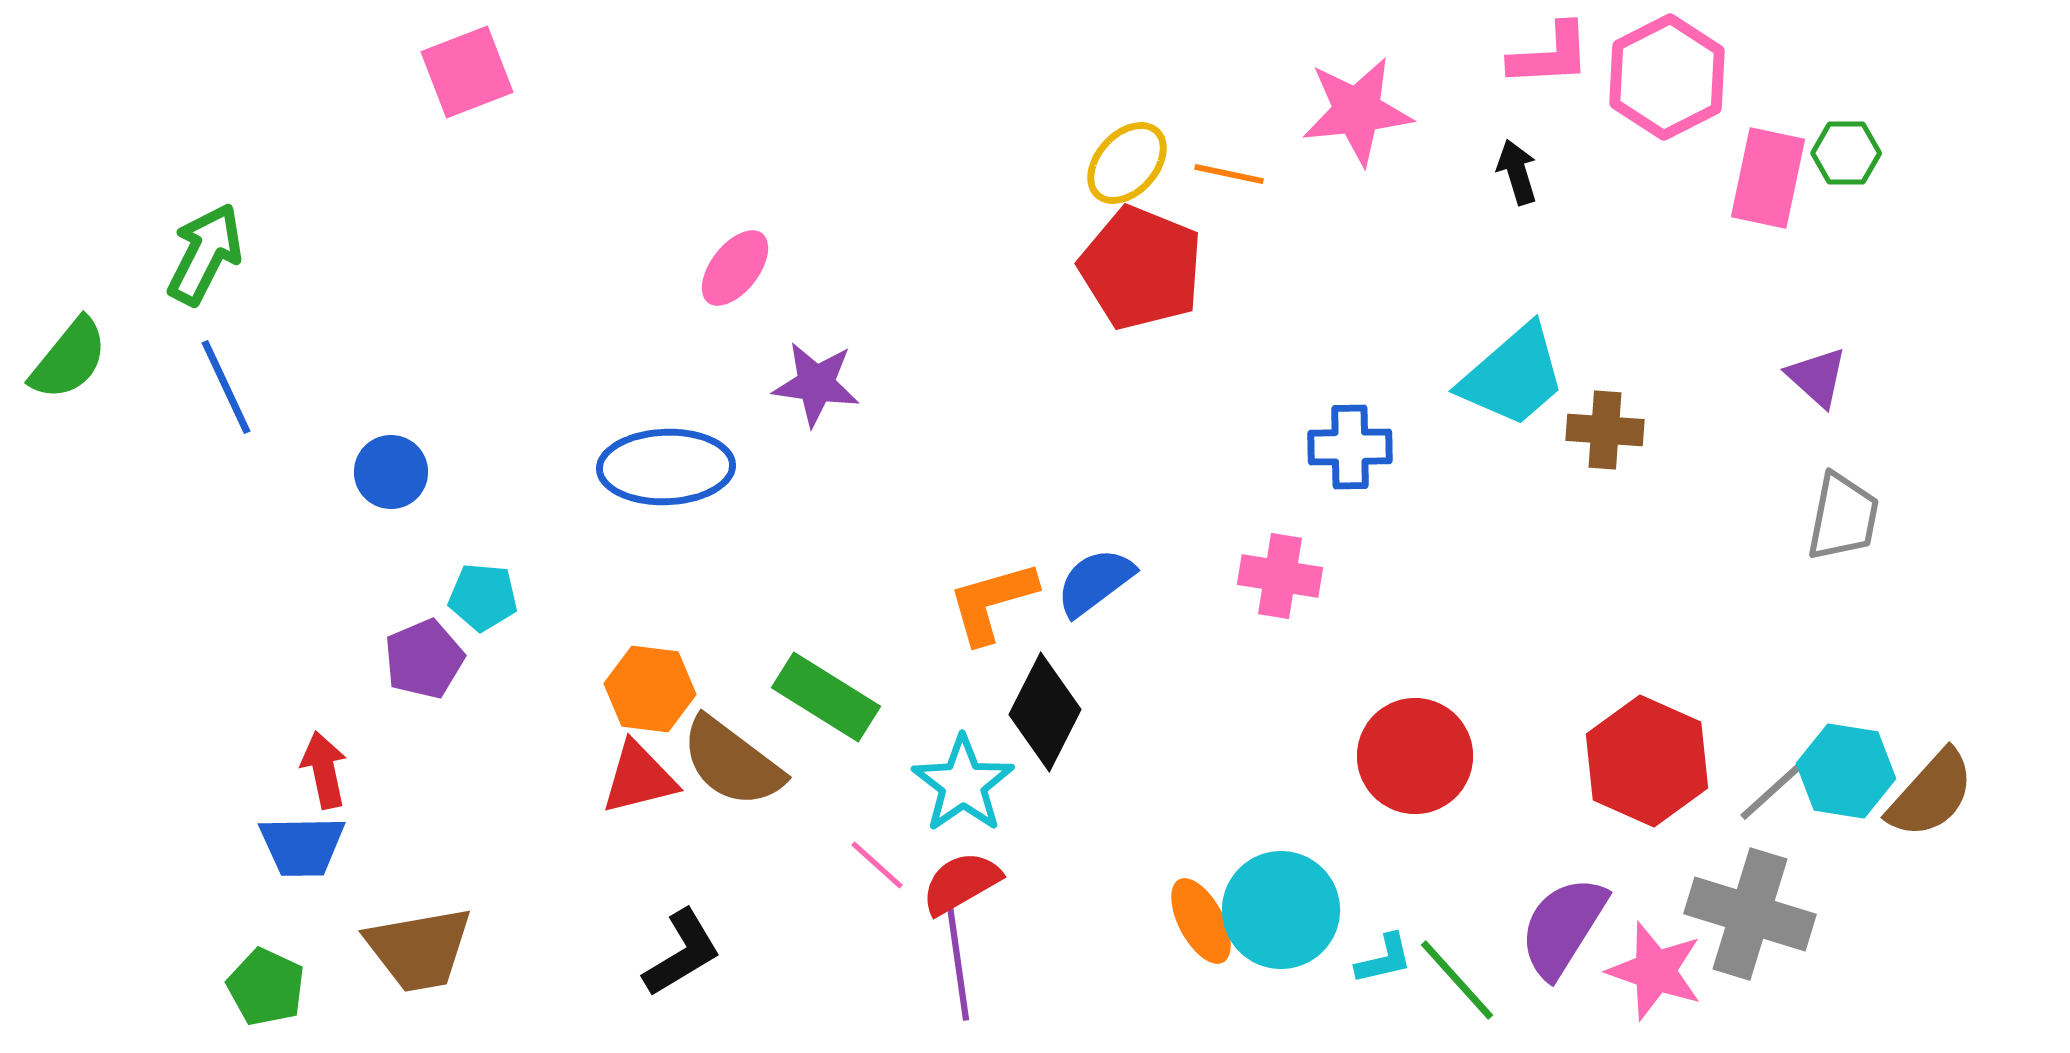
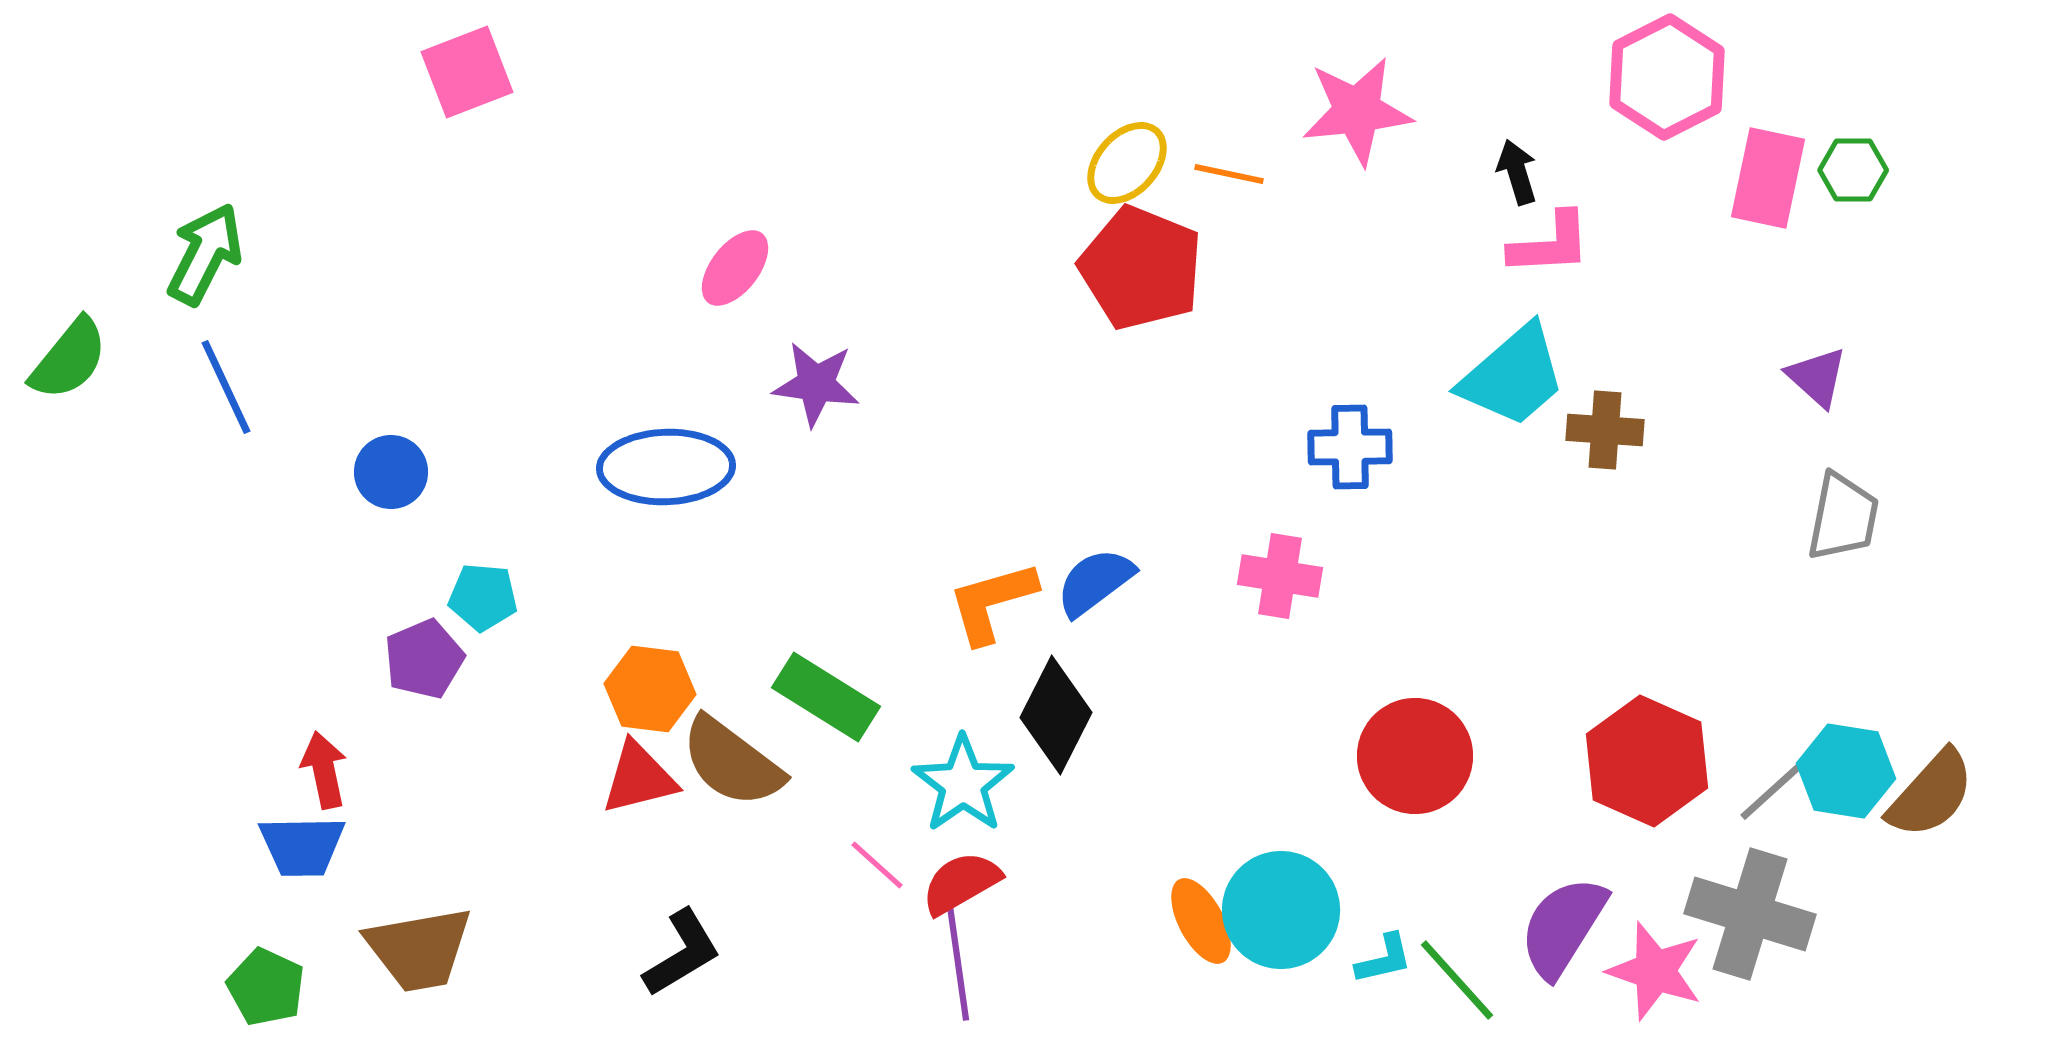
pink L-shape at (1550, 55): moved 189 px down
green hexagon at (1846, 153): moved 7 px right, 17 px down
black diamond at (1045, 712): moved 11 px right, 3 px down
